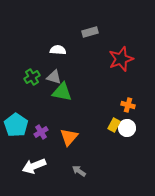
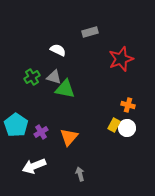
white semicircle: rotated 21 degrees clockwise
green triangle: moved 3 px right, 3 px up
gray arrow: moved 1 px right, 3 px down; rotated 40 degrees clockwise
